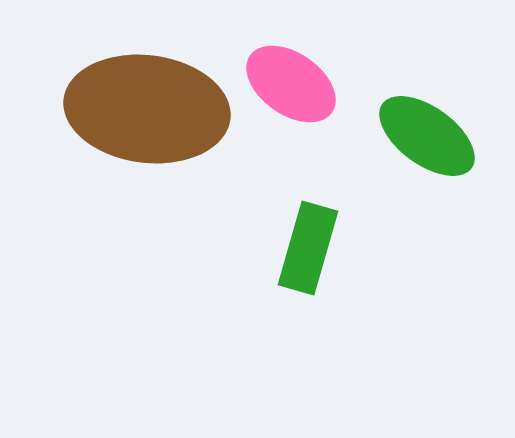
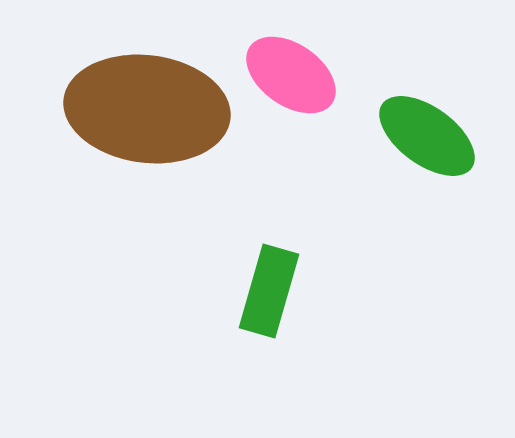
pink ellipse: moved 9 px up
green rectangle: moved 39 px left, 43 px down
